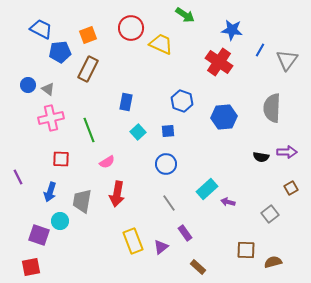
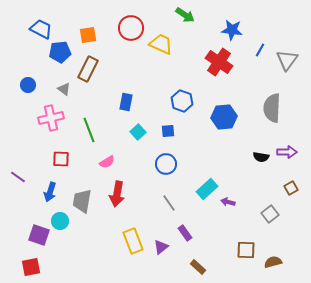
orange square at (88, 35): rotated 12 degrees clockwise
gray triangle at (48, 89): moved 16 px right
purple line at (18, 177): rotated 28 degrees counterclockwise
